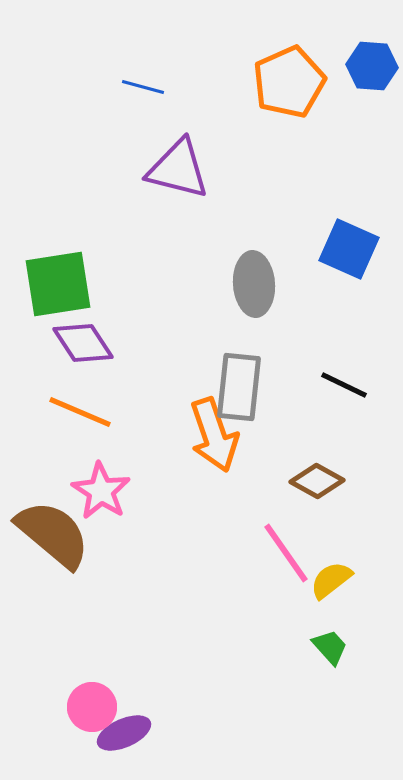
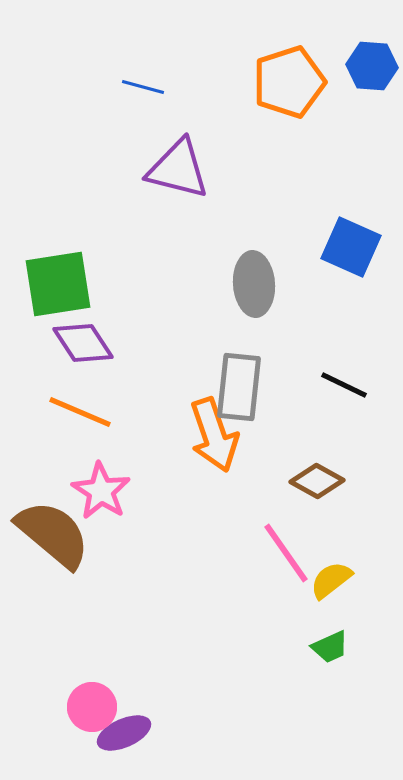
orange pentagon: rotated 6 degrees clockwise
blue square: moved 2 px right, 2 px up
green trapezoid: rotated 108 degrees clockwise
